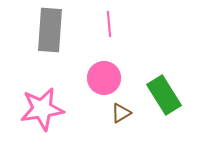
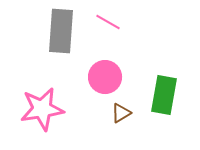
pink line: moved 1 px left, 2 px up; rotated 55 degrees counterclockwise
gray rectangle: moved 11 px right, 1 px down
pink circle: moved 1 px right, 1 px up
green rectangle: rotated 42 degrees clockwise
